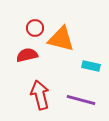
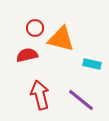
cyan rectangle: moved 1 px right, 2 px up
purple line: rotated 24 degrees clockwise
